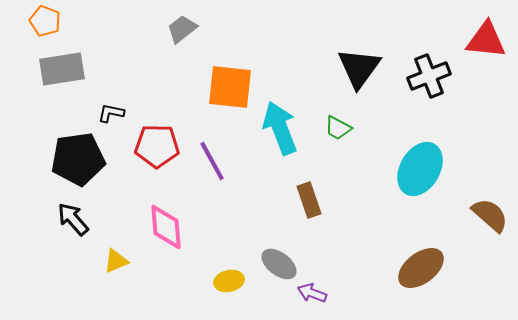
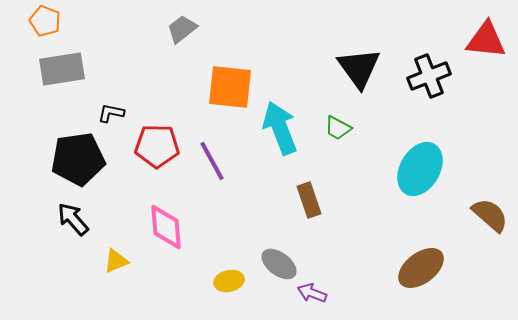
black triangle: rotated 12 degrees counterclockwise
